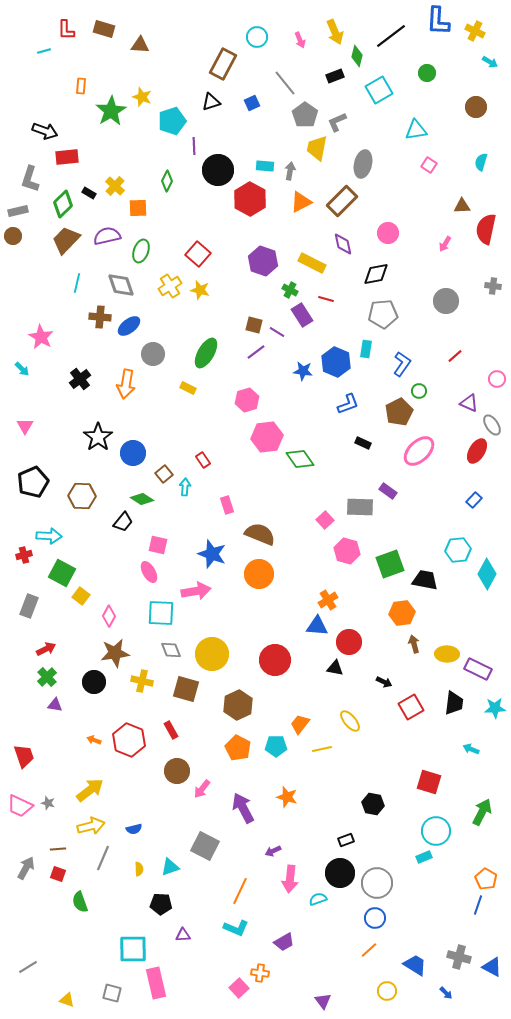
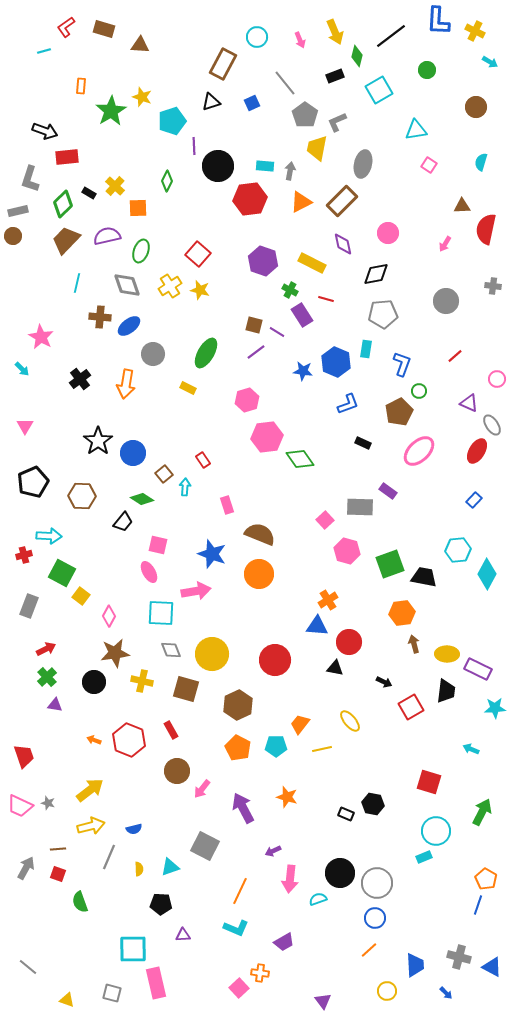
red L-shape at (66, 30): moved 3 px up; rotated 55 degrees clockwise
green circle at (427, 73): moved 3 px up
black circle at (218, 170): moved 4 px up
red hexagon at (250, 199): rotated 24 degrees clockwise
gray diamond at (121, 285): moved 6 px right
blue L-shape at (402, 364): rotated 15 degrees counterclockwise
black star at (98, 437): moved 4 px down
black trapezoid at (425, 580): moved 1 px left, 3 px up
black trapezoid at (454, 703): moved 8 px left, 12 px up
black rectangle at (346, 840): moved 26 px up; rotated 42 degrees clockwise
gray line at (103, 858): moved 6 px right, 1 px up
blue trapezoid at (415, 965): rotated 55 degrees clockwise
gray line at (28, 967): rotated 72 degrees clockwise
